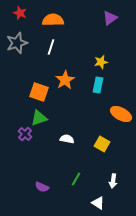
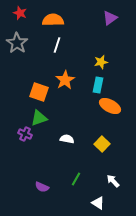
gray star: rotated 20 degrees counterclockwise
white line: moved 6 px right, 2 px up
orange ellipse: moved 11 px left, 8 px up
purple cross: rotated 16 degrees counterclockwise
yellow square: rotated 14 degrees clockwise
white arrow: rotated 128 degrees clockwise
